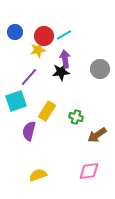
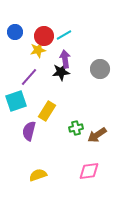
green cross: moved 11 px down; rotated 32 degrees counterclockwise
